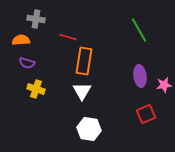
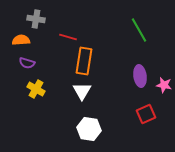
pink star: rotated 21 degrees clockwise
yellow cross: rotated 12 degrees clockwise
